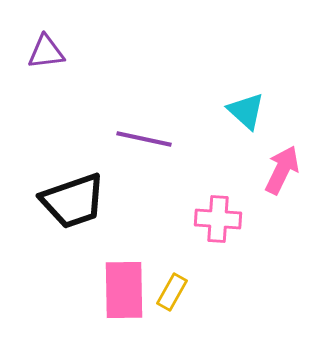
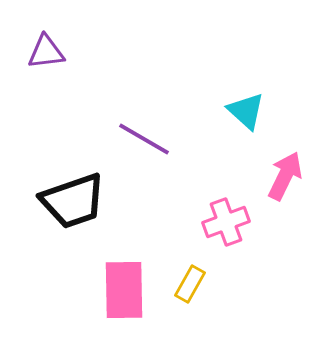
purple line: rotated 18 degrees clockwise
pink arrow: moved 3 px right, 6 px down
pink cross: moved 8 px right, 3 px down; rotated 24 degrees counterclockwise
yellow rectangle: moved 18 px right, 8 px up
